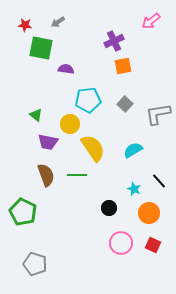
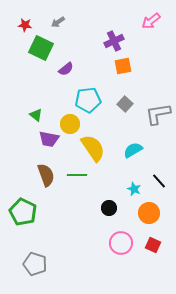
green square: rotated 15 degrees clockwise
purple semicircle: rotated 133 degrees clockwise
purple trapezoid: moved 1 px right, 3 px up
